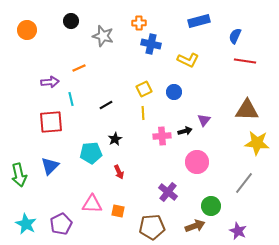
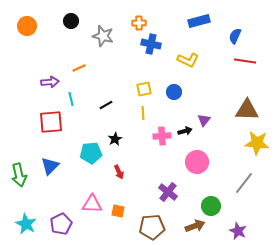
orange circle: moved 4 px up
yellow square: rotated 14 degrees clockwise
